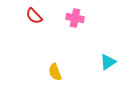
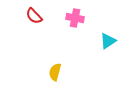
cyan triangle: moved 21 px up
yellow semicircle: rotated 36 degrees clockwise
